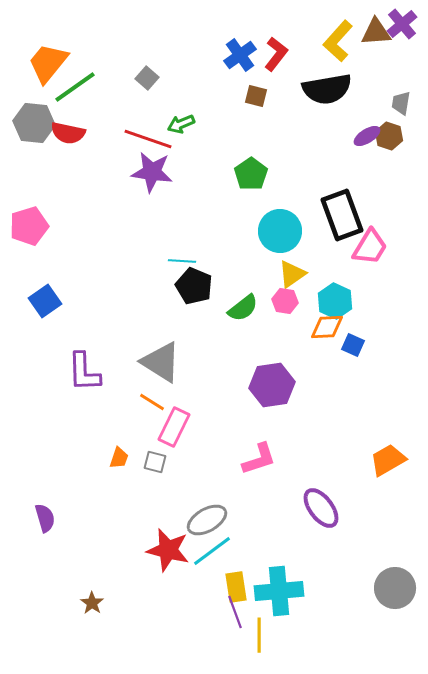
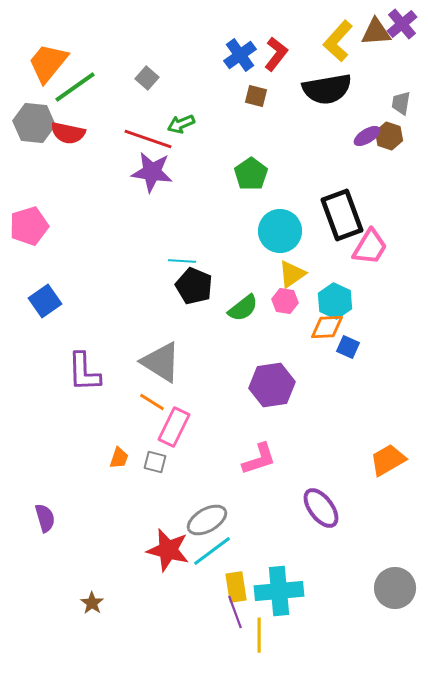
blue square at (353, 345): moved 5 px left, 2 px down
